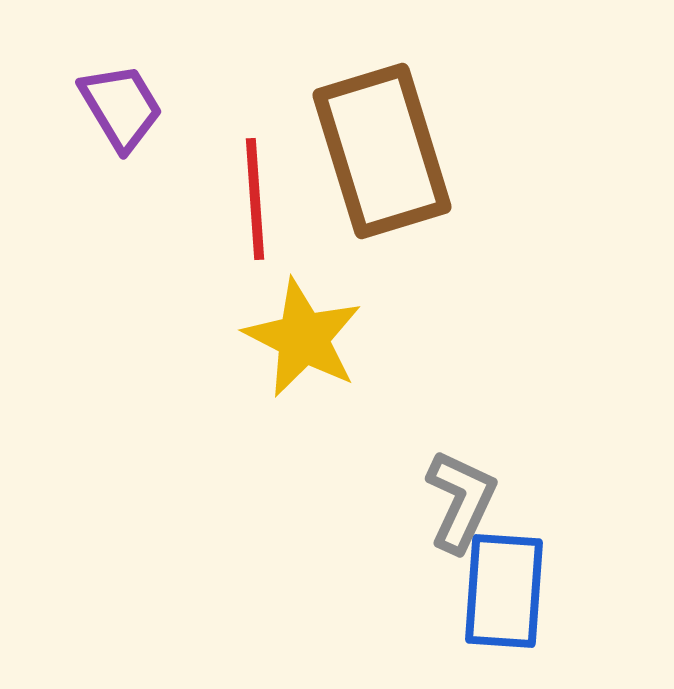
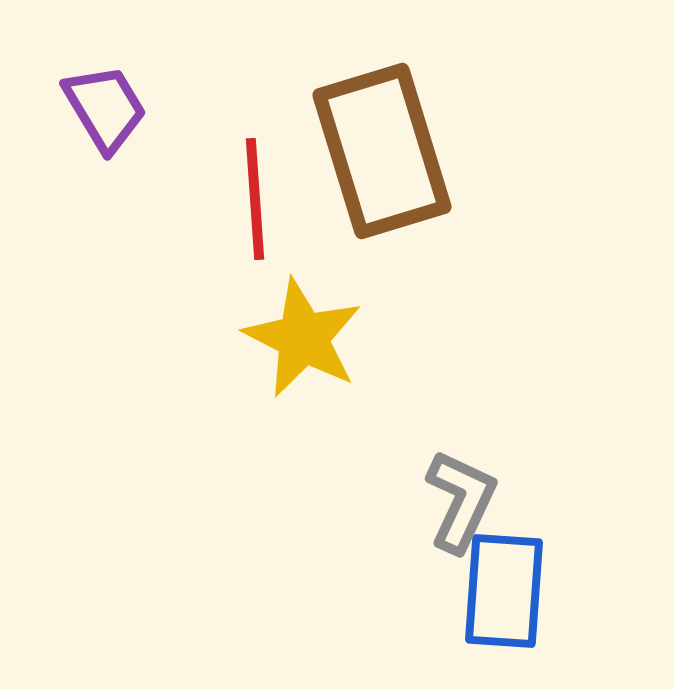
purple trapezoid: moved 16 px left, 1 px down
